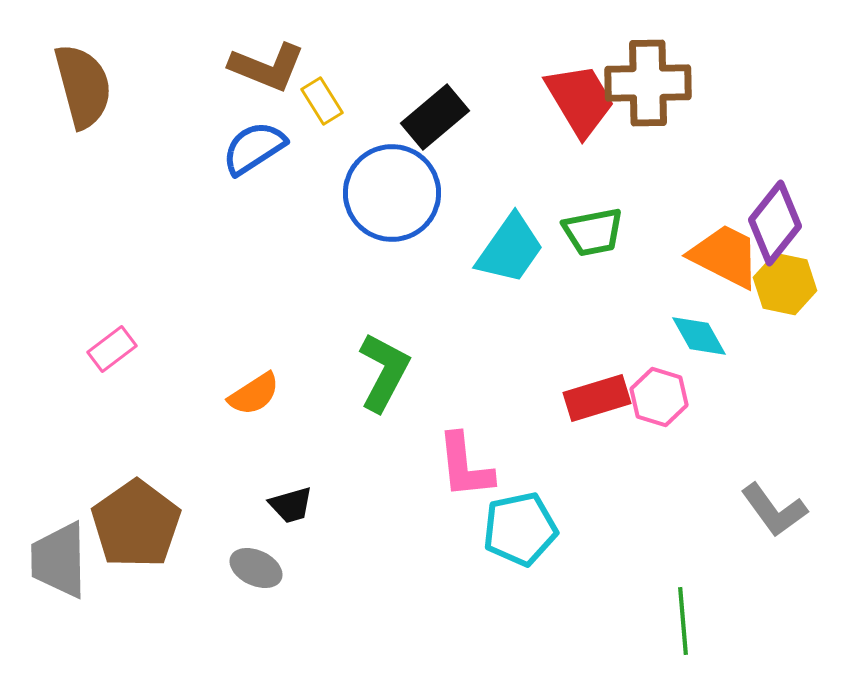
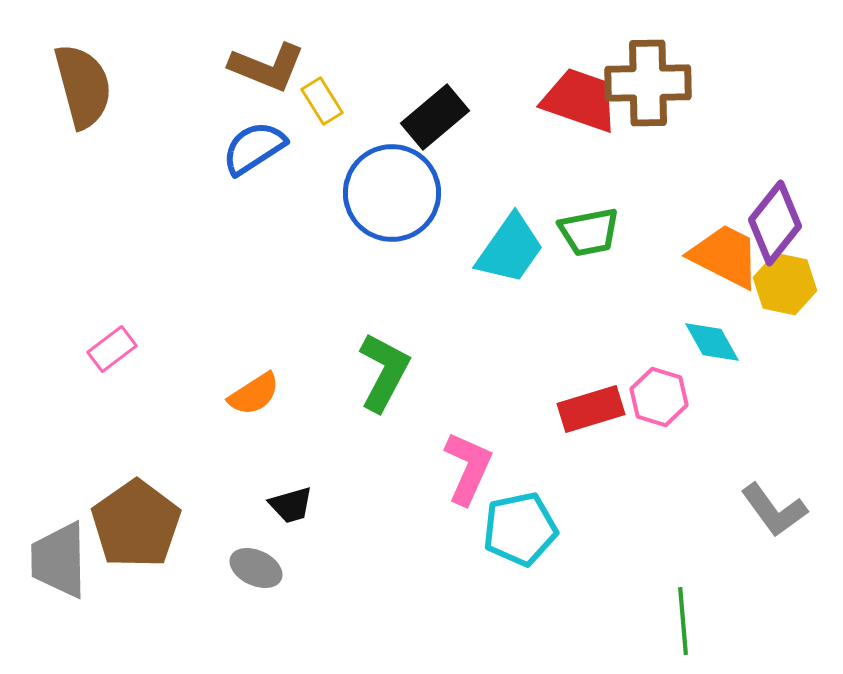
red trapezoid: rotated 40 degrees counterclockwise
green trapezoid: moved 4 px left
cyan diamond: moved 13 px right, 6 px down
red rectangle: moved 6 px left, 11 px down
pink L-shape: moved 3 px right, 2 px down; rotated 150 degrees counterclockwise
